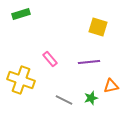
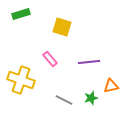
yellow square: moved 36 px left
